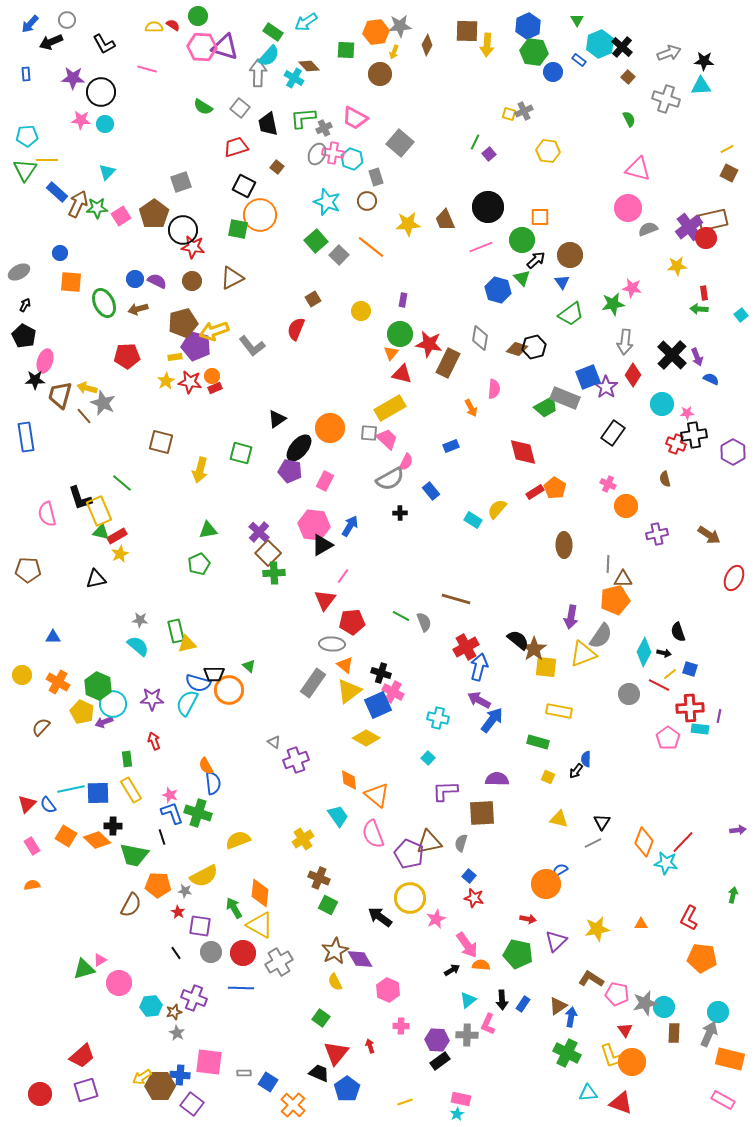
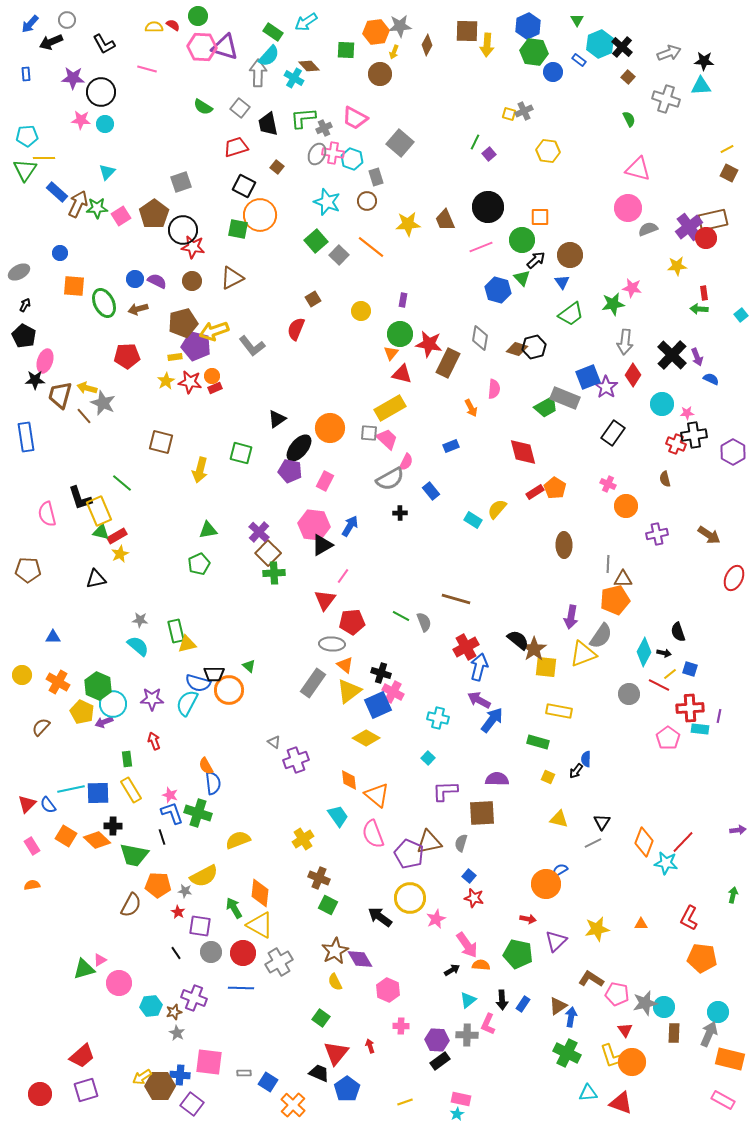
yellow line at (47, 160): moved 3 px left, 2 px up
orange square at (71, 282): moved 3 px right, 4 px down
